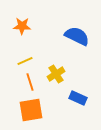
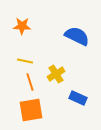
yellow line: rotated 35 degrees clockwise
